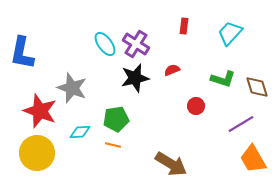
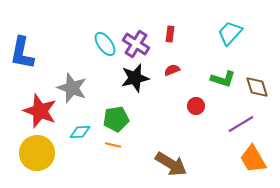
red rectangle: moved 14 px left, 8 px down
